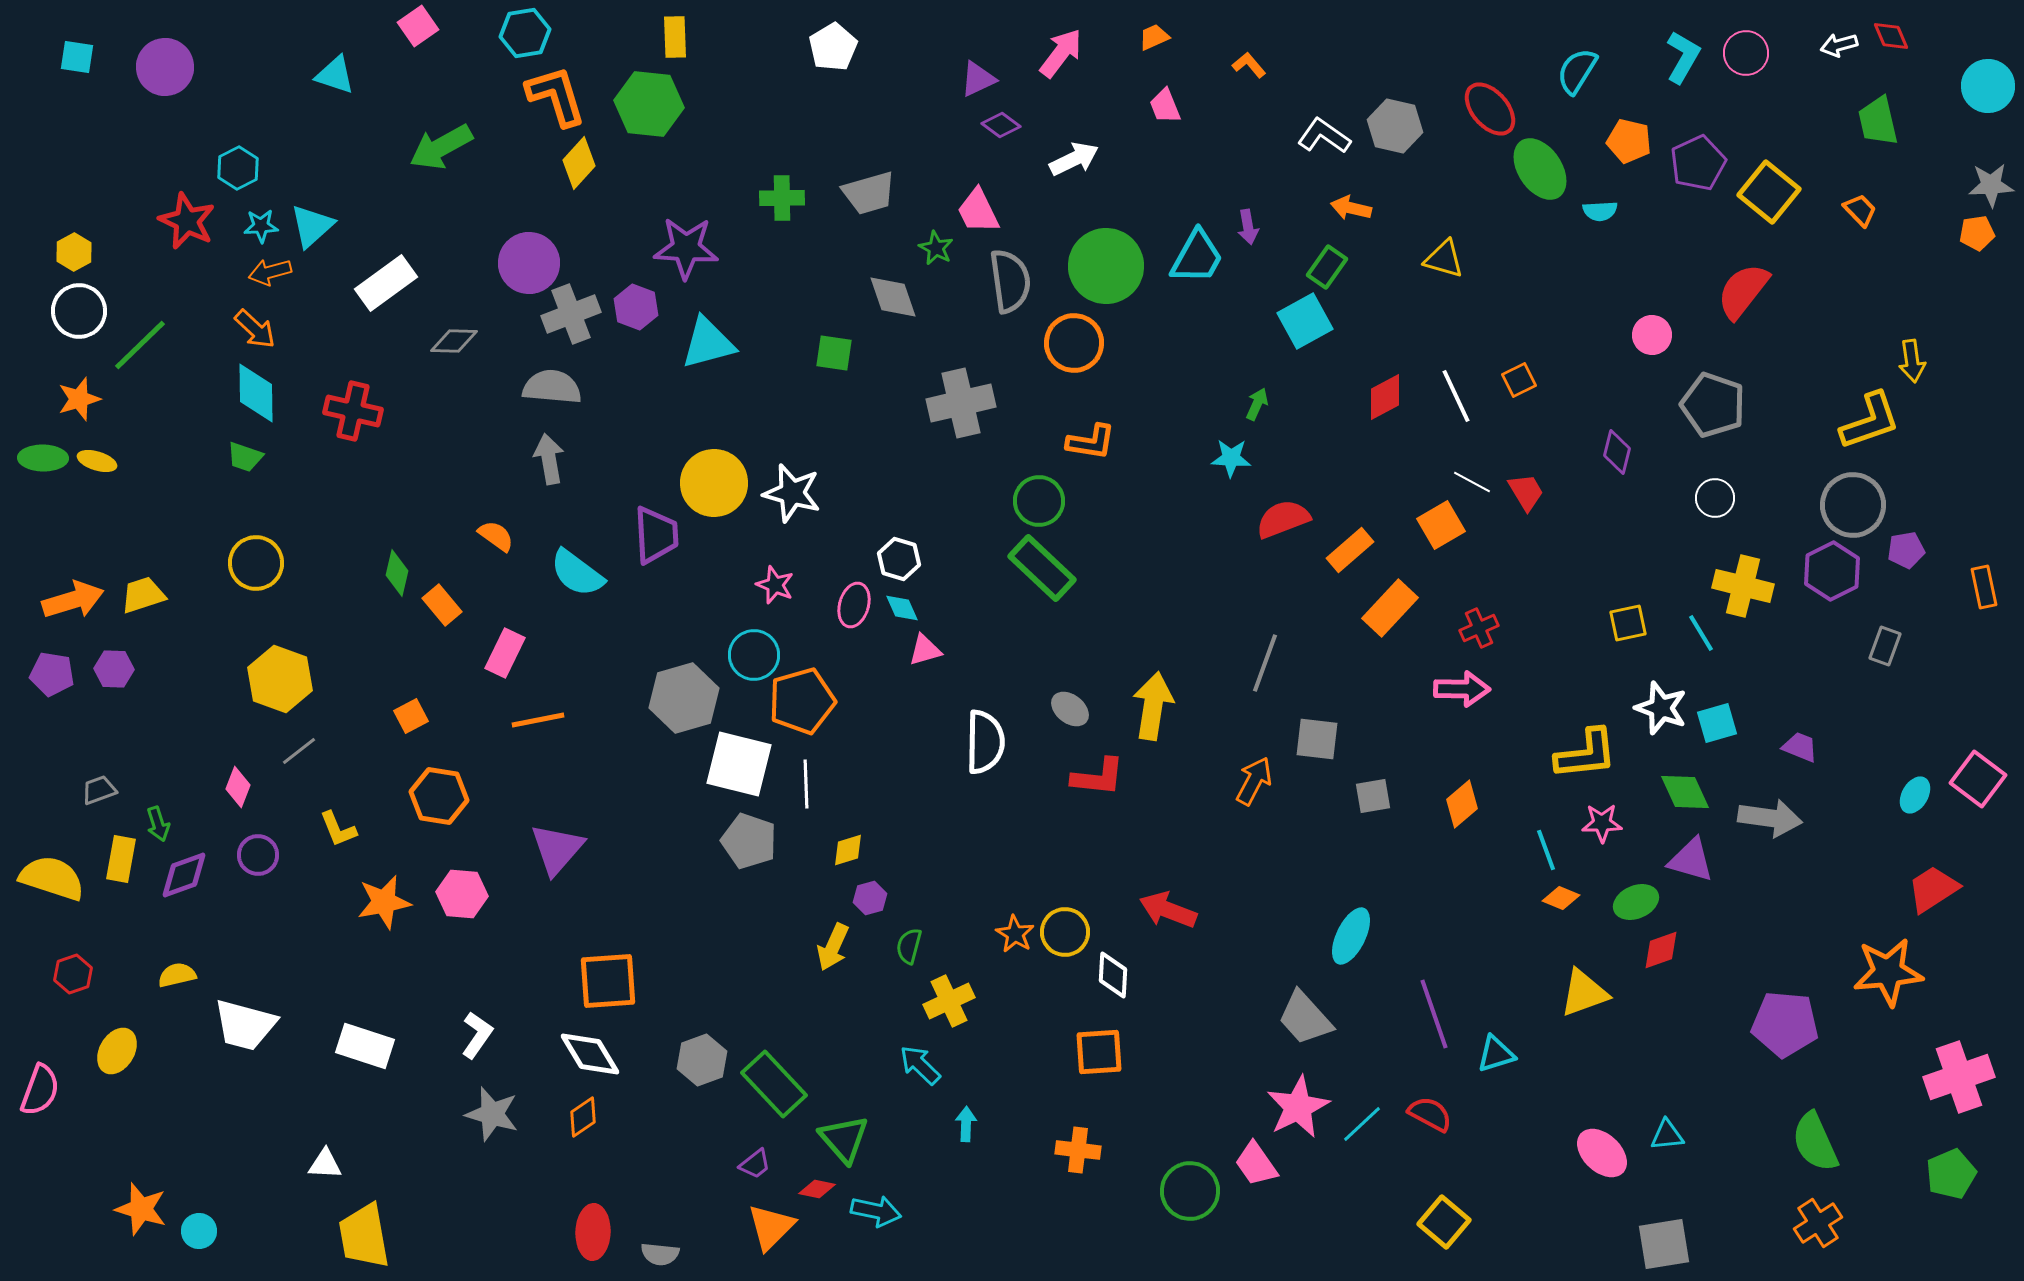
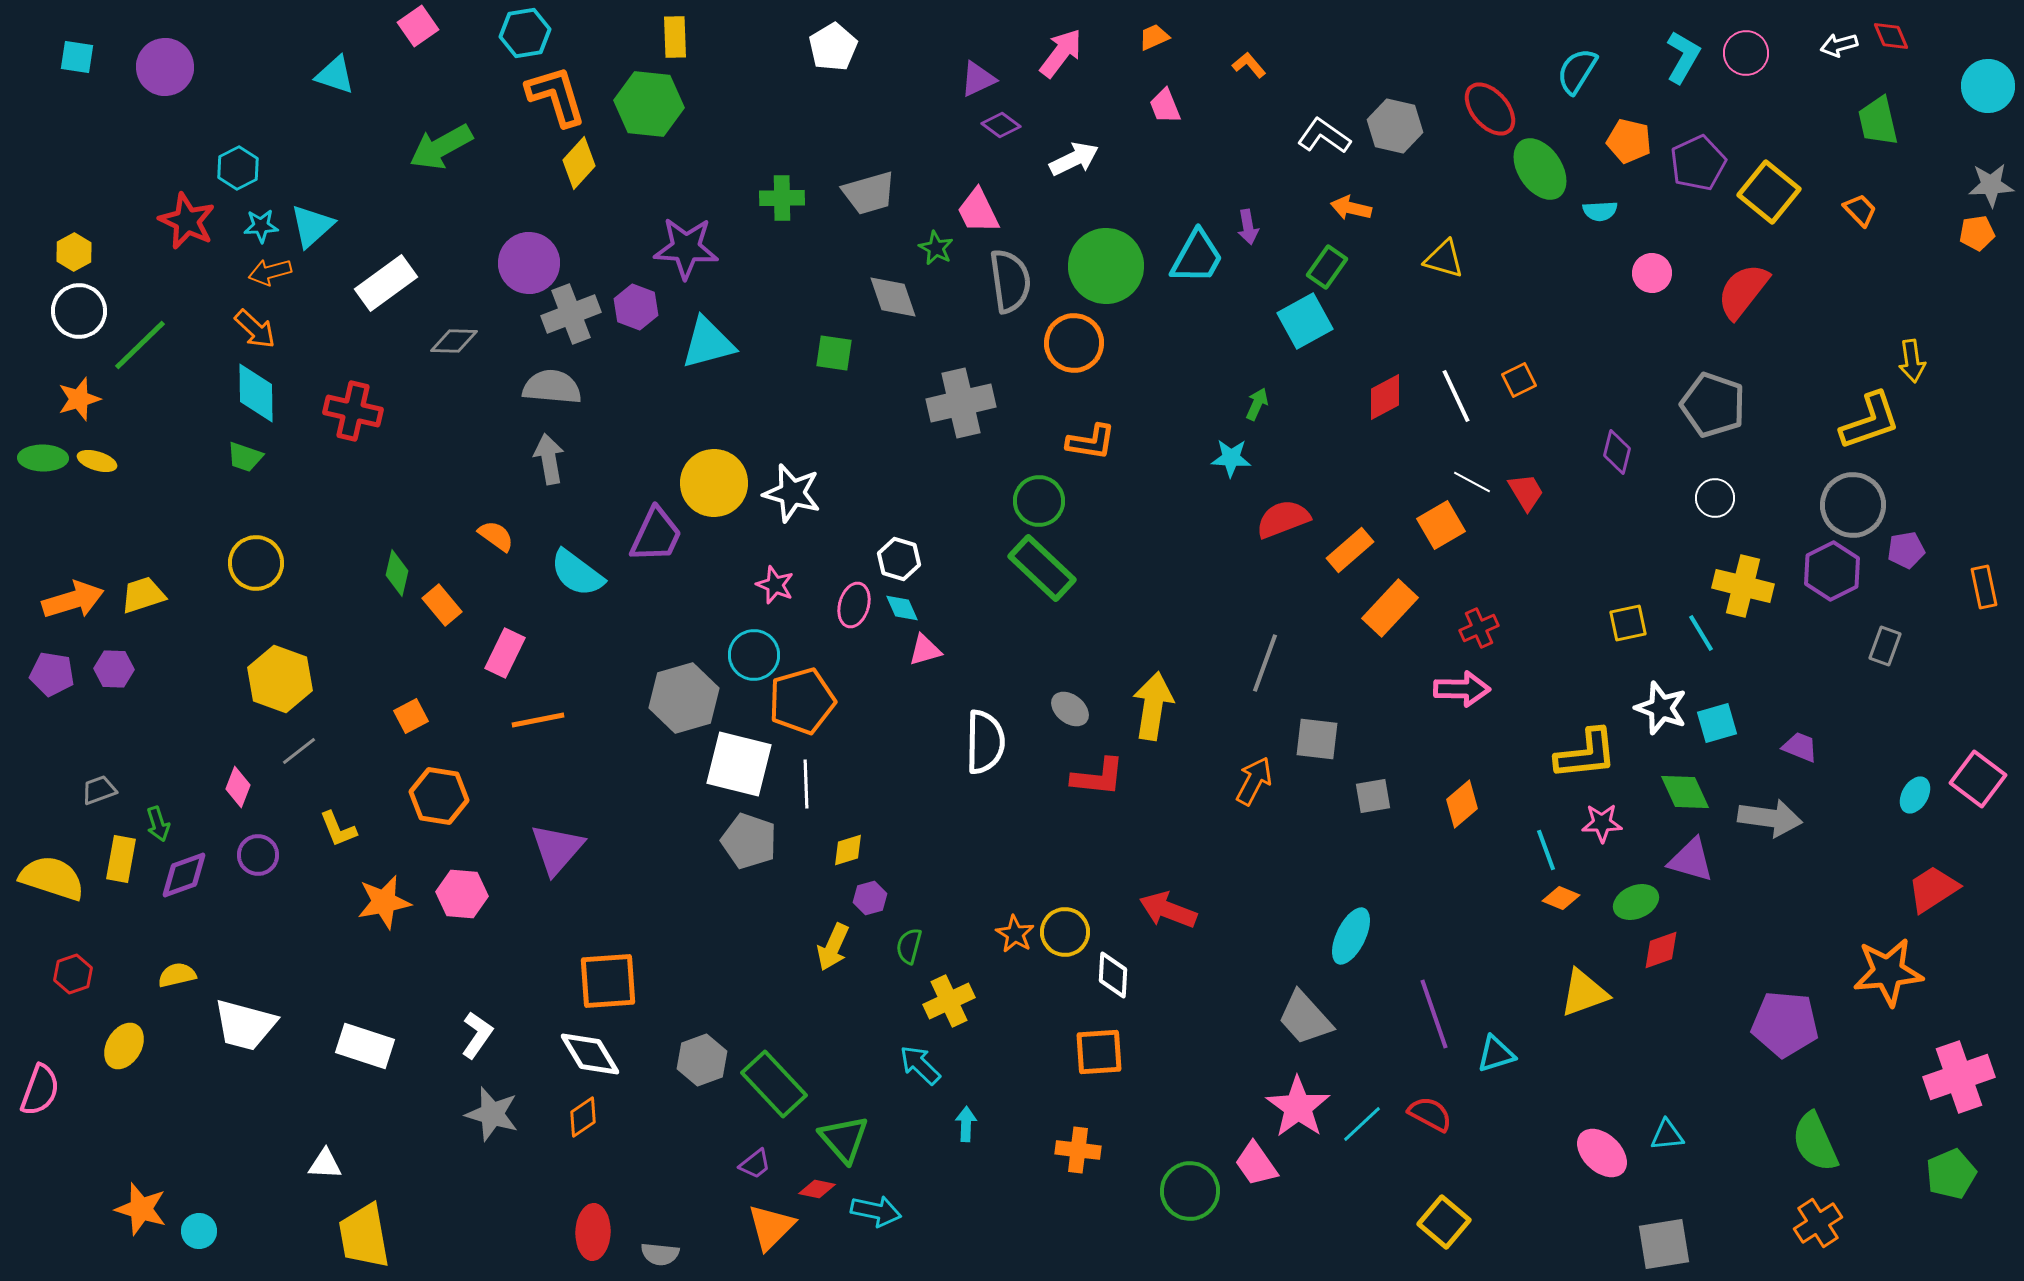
pink circle at (1652, 335): moved 62 px up
purple trapezoid at (656, 535): rotated 28 degrees clockwise
yellow ellipse at (117, 1051): moved 7 px right, 5 px up
pink star at (1298, 1107): rotated 10 degrees counterclockwise
